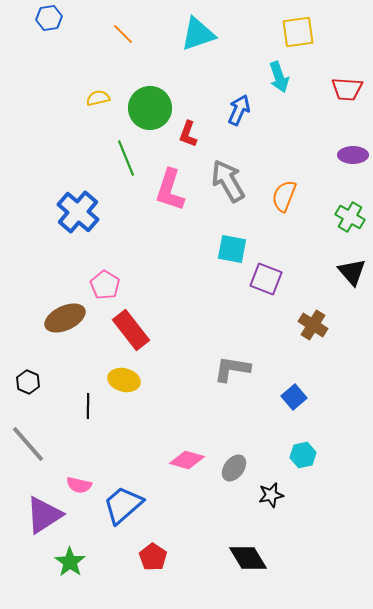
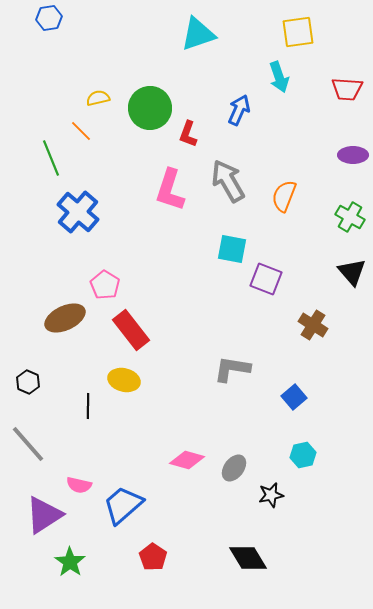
orange line: moved 42 px left, 97 px down
green line: moved 75 px left
